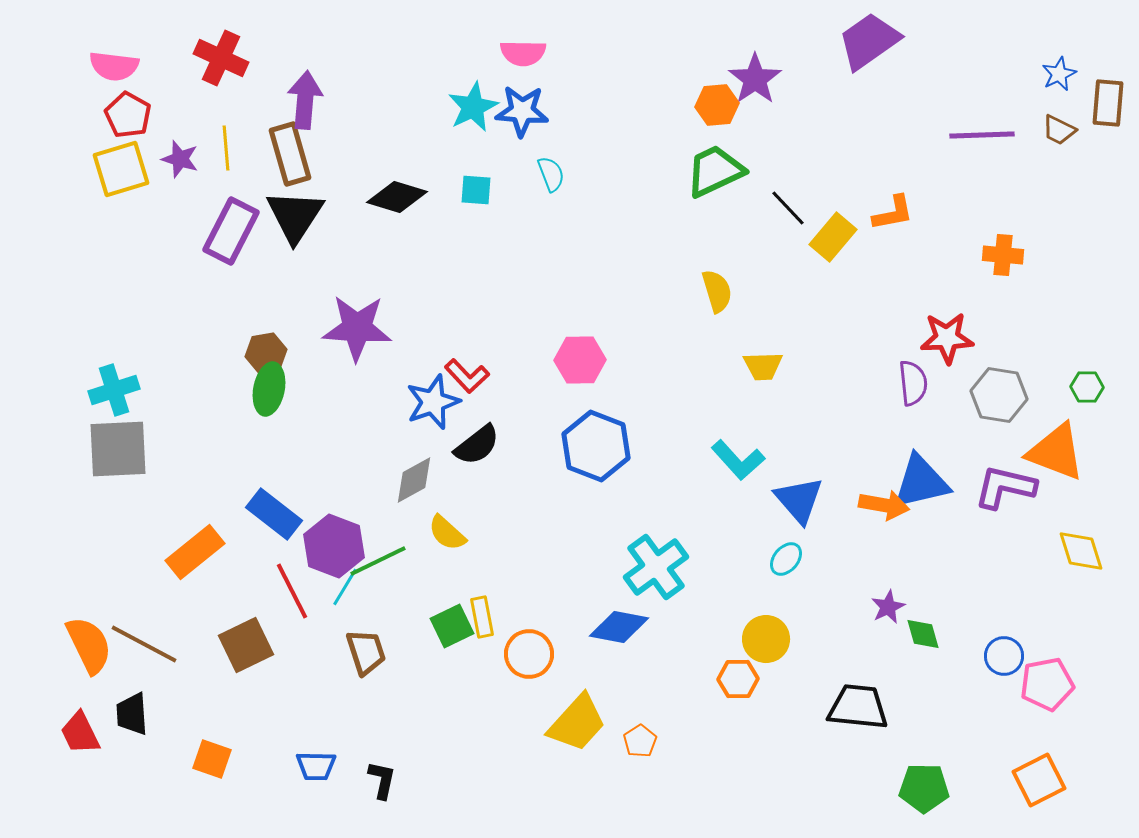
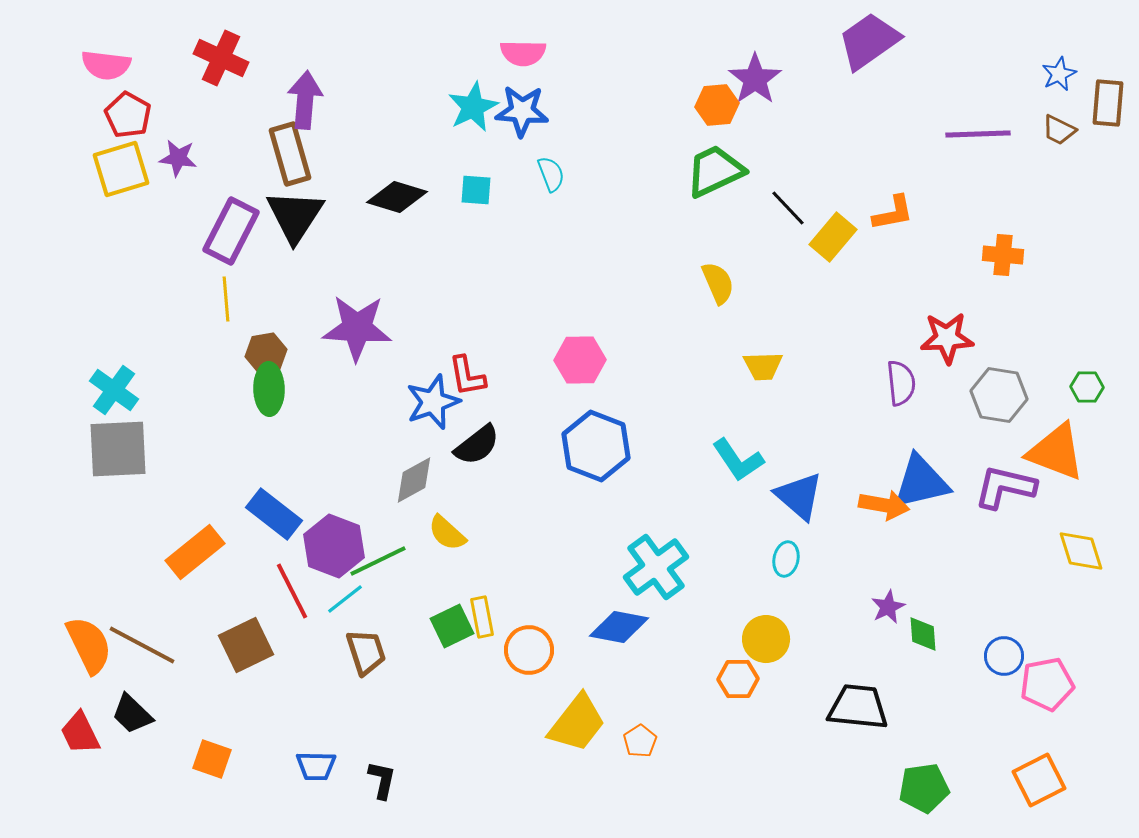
pink semicircle at (114, 66): moved 8 px left, 1 px up
purple line at (982, 135): moved 4 px left, 1 px up
yellow line at (226, 148): moved 151 px down
purple star at (180, 159): moved 2 px left, 1 px up; rotated 9 degrees counterclockwise
yellow semicircle at (717, 291): moved 1 px right, 8 px up; rotated 6 degrees counterclockwise
red L-shape at (467, 376): rotated 33 degrees clockwise
purple semicircle at (913, 383): moved 12 px left
green ellipse at (269, 389): rotated 12 degrees counterclockwise
cyan cross at (114, 390): rotated 36 degrees counterclockwise
cyan L-shape at (738, 460): rotated 8 degrees clockwise
blue triangle at (799, 500): moved 4 px up; rotated 8 degrees counterclockwise
cyan ellipse at (786, 559): rotated 28 degrees counterclockwise
cyan line at (345, 587): moved 12 px down; rotated 21 degrees clockwise
green diamond at (923, 634): rotated 12 degrees clockwise
brown line at (144, 644): moved 2 px left, 1 px down
orange circle at (529, 654): moved 4 px up
black trapezoid at (132, 714): rotated 42 degrees counterclockwise
yellow trapezoid at (577, 723): rotated 4 degrees counterclockwise
green pentagon at (924, 788): rotated 9 degrees counterclockwise
